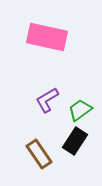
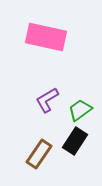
pink rectangle: moved 1 px left
brown rectangle: rotated 68 degrees clockwise
